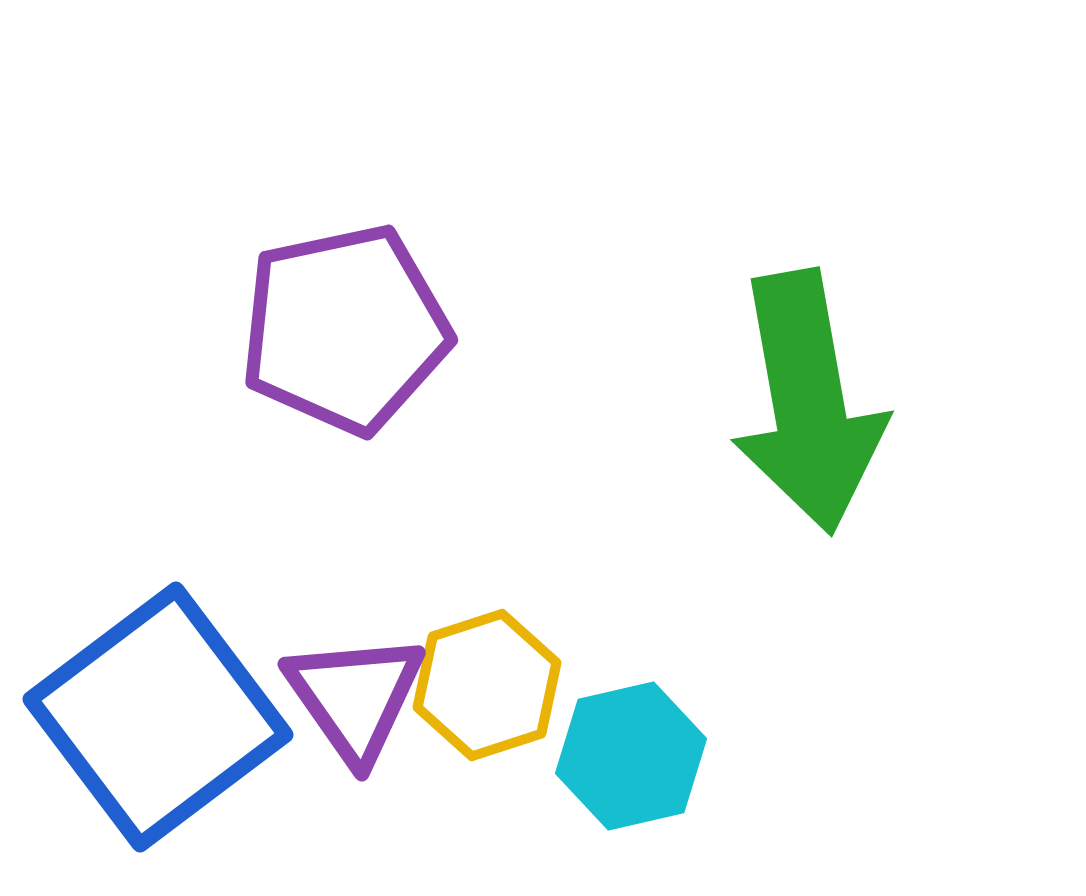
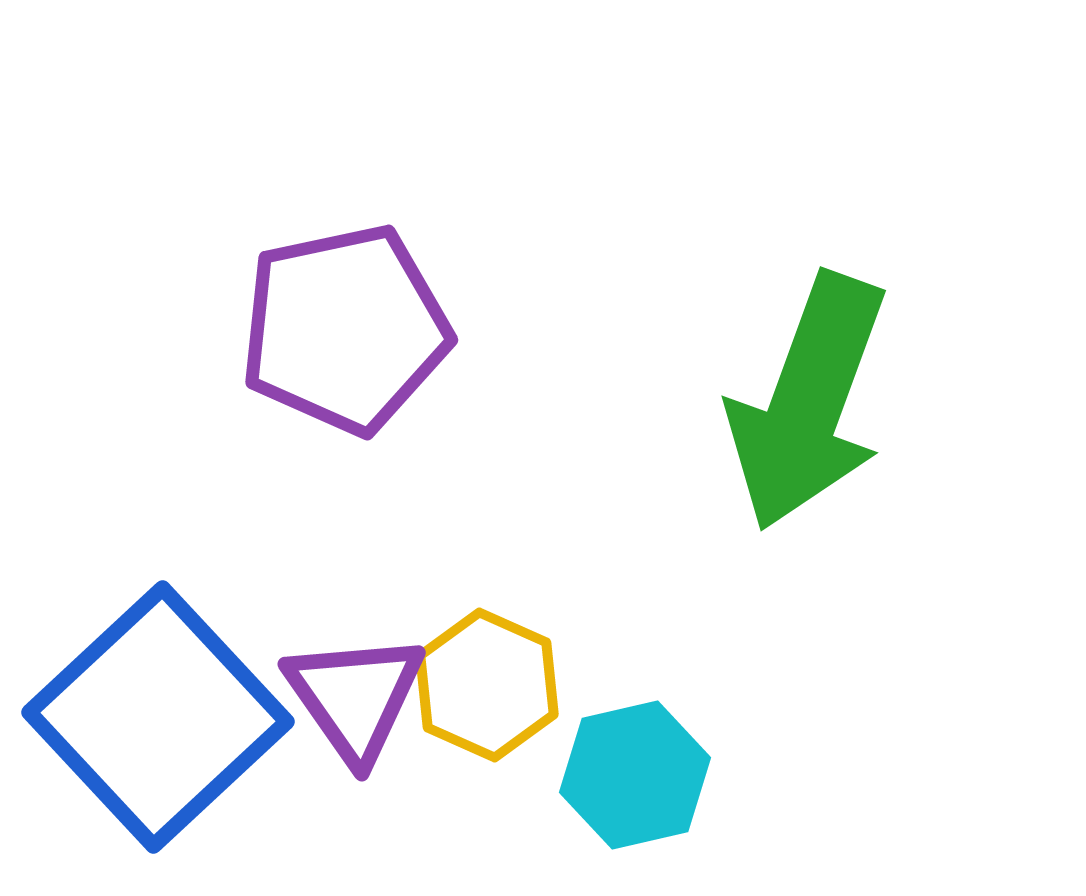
green arrow: rotated 30 degrees clockwise
yellow hexagon: rotated 18 degrees counterclockwise
blue square: rotated 6 degrees counterclockwise
cyan hexagon: moved 4 px right, 19 px down
